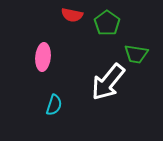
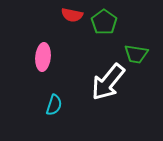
green pentagon: moved 3 px left, 1 px up
